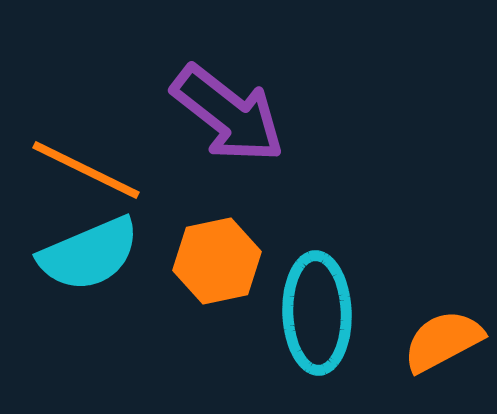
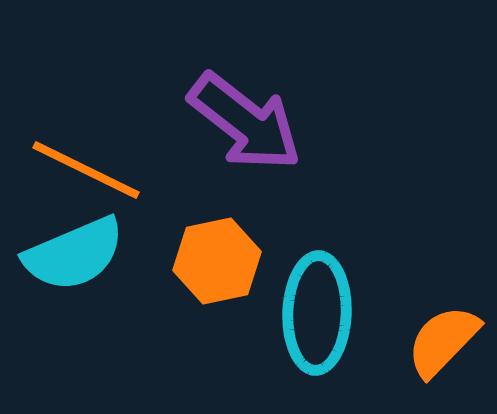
purple arrow: moved 17 px right, 8 px down
cyan semicircle: moved 15 px left
cyan ellipse: rotated 4 degrees clockwise
orange semicircle: rotated 18 degrees counterclockwise
